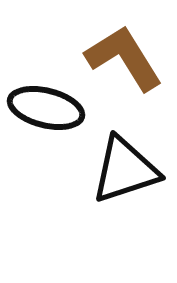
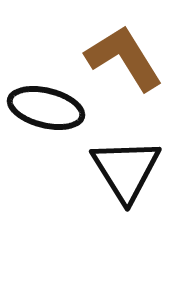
black triangle: moved 1 px right; rotated 44 degrees counterclockwise
